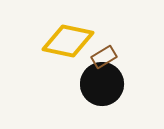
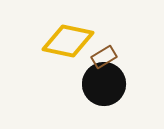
black circle: moved 2 px right
